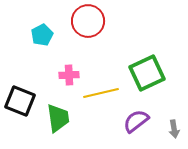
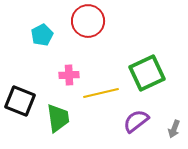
gray arrow: rotated 30 degrees clockwise
